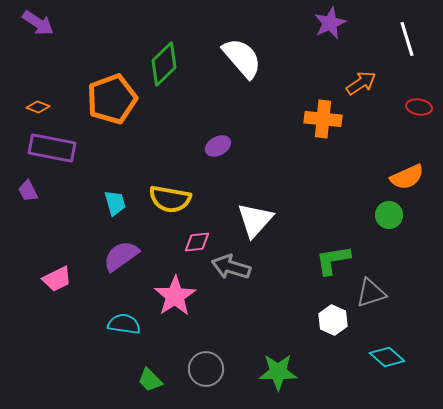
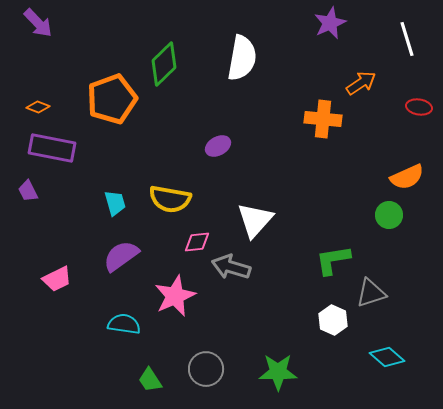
purple arrow: rotated 12 degrees clockwise
white semicircle: rotated 51 degrees clockwise
pink star: rotated 9 degrees clockwise
green trapezoid: rotated 12 degrees clockwise
